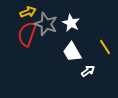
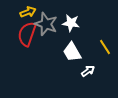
white star: rotated 18 degrees counterclockwise
